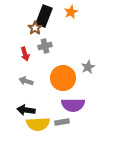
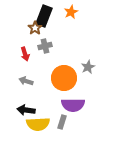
orange circle: moved 1 px right
gray rectangle: rotated 64 degrees counterclockwise
